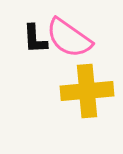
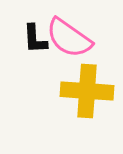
yellow cross: rotated 9 degrees clockwise
